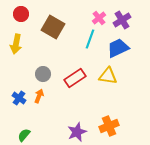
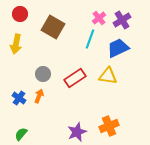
red circle: moved 1 px left
green semicircle: moved 3 px left, 1 px up
